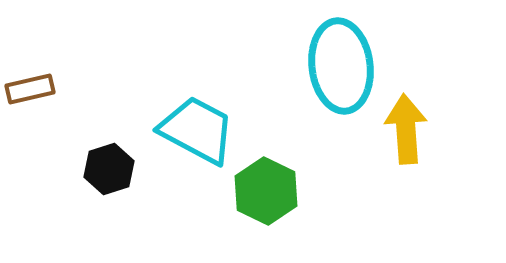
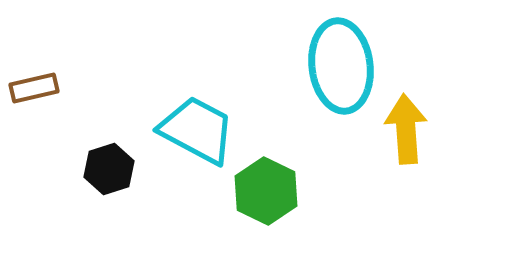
brown rectangle: moved 4 px right, 1 px up
